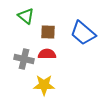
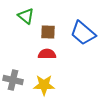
gray cross: moved 11 px left, 21 px down
